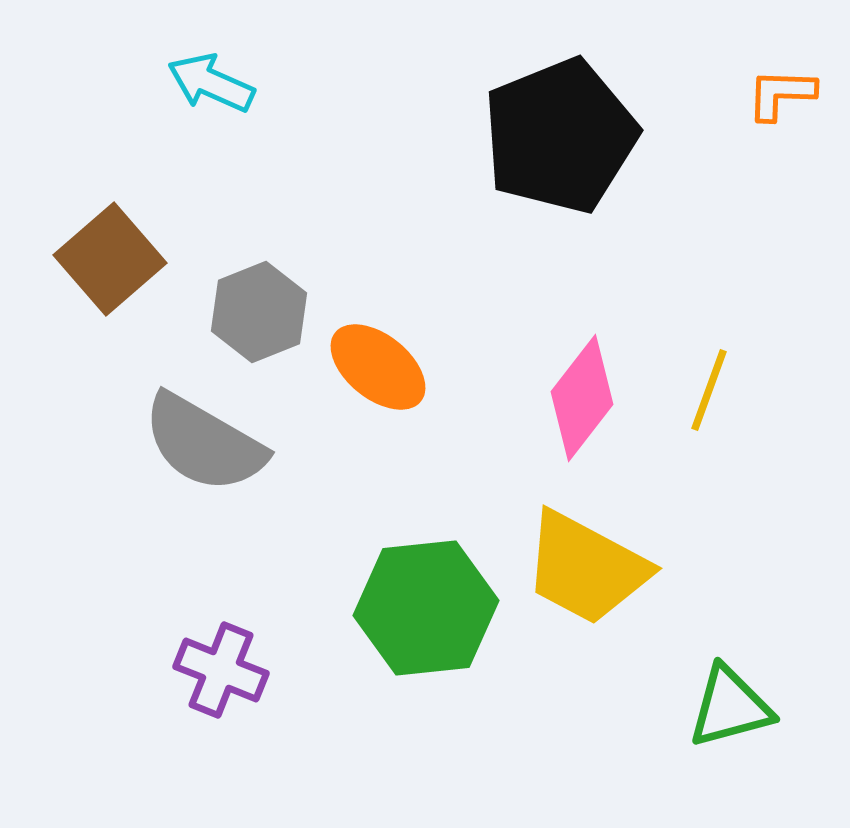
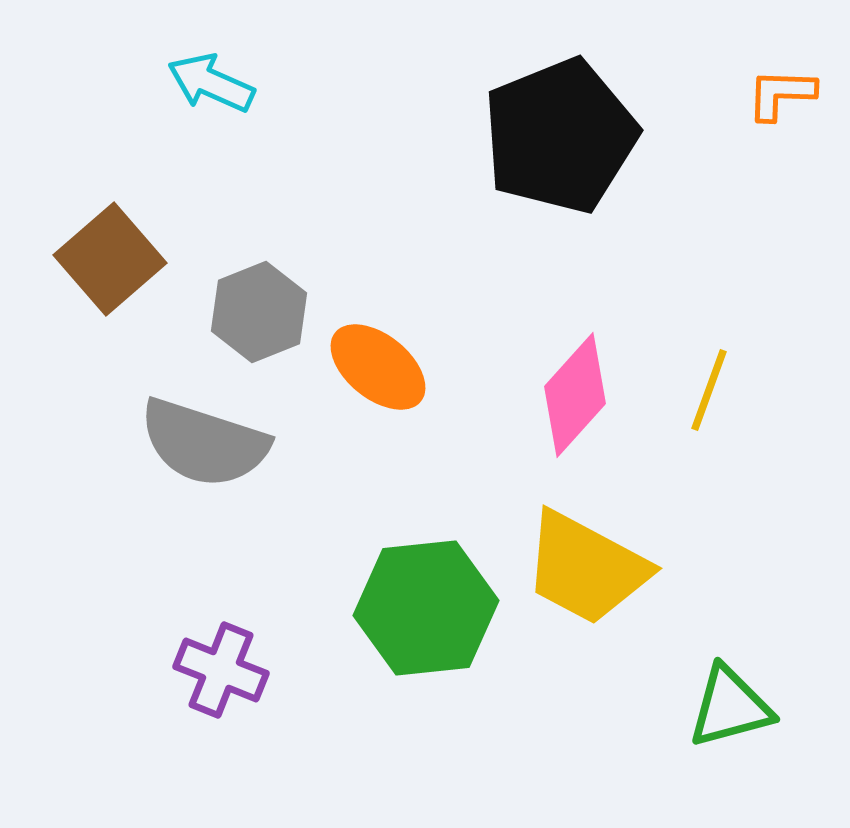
pink diamond: moved 7 px left, 3 px up; rotated 4 degrees clockwise
gray semicircle: rotated 12 degrees counterclockwise
